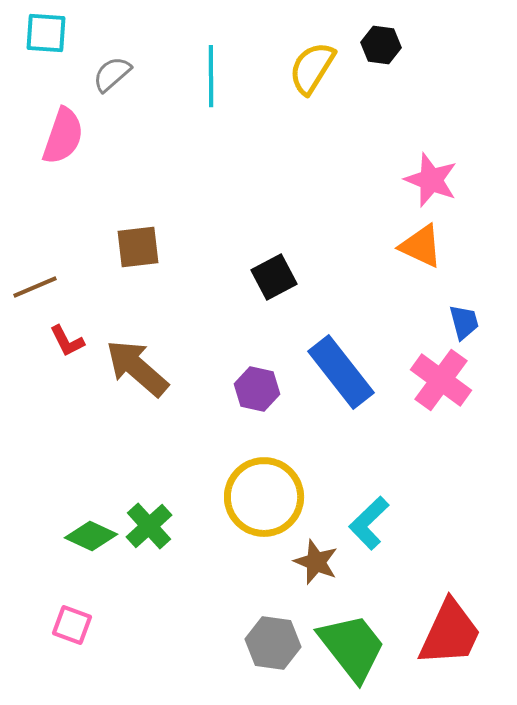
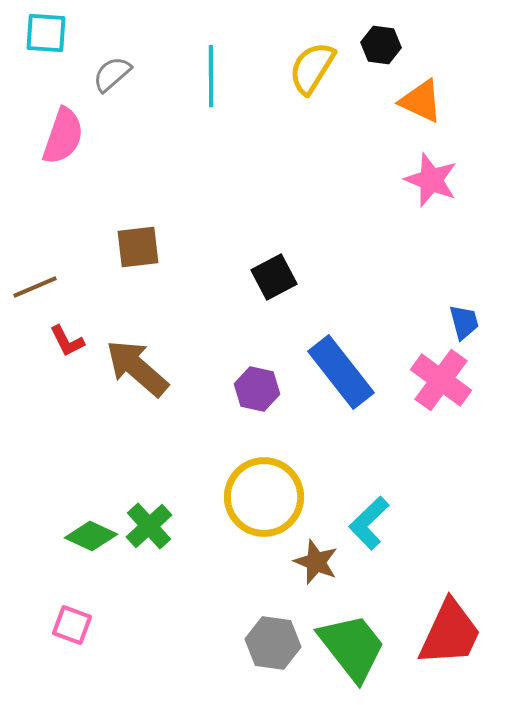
orange triangle: moved 145 px up
